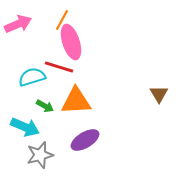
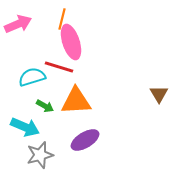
orange line: moved 1 px up; rotated 15 degrees counterclockwise
